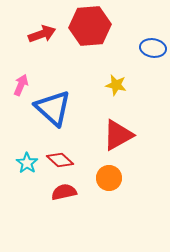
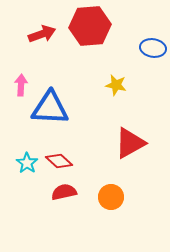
pink arrow: rotated 20 degrees counterclockwise
blue triangle: moved 3 px left; rotated 39 degrees counterclockwise
red triangle: moved 12 px right, 8 px down
red diamond: moved 1 px left, 1 px down
orange circle: moved 2 px right, 19 px down
